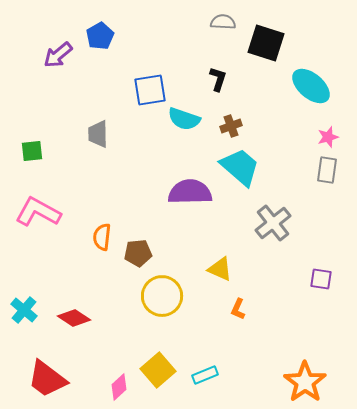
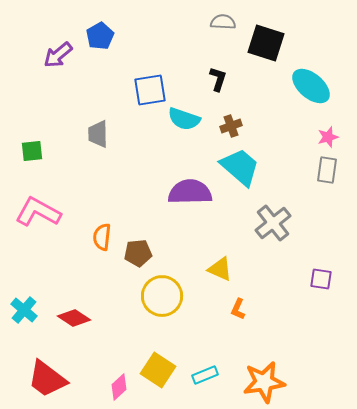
yellow square: rotated 16 degrees counterclockwise
orange star: moved 41 px left; rotated 27 degrees clockwise
